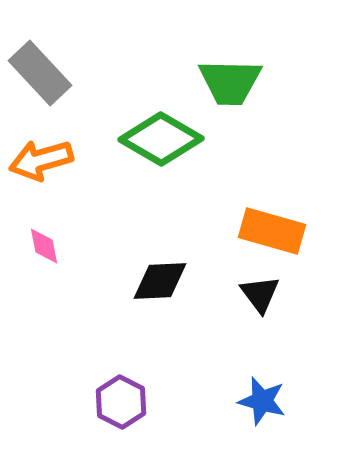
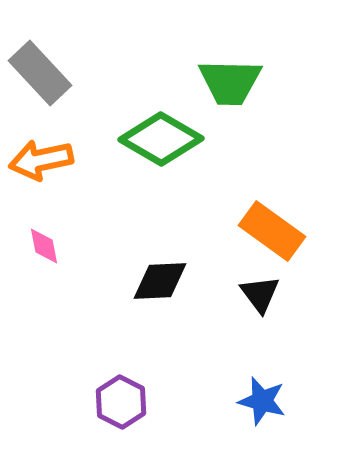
orange arrow: rotated 4 degrees clockwise
orange rectangle: rotated 20 degrees clockwise
